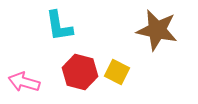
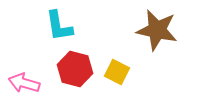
red hexagon: moved 5 px left, 3 px up
pink arrow: moved 1 px down
